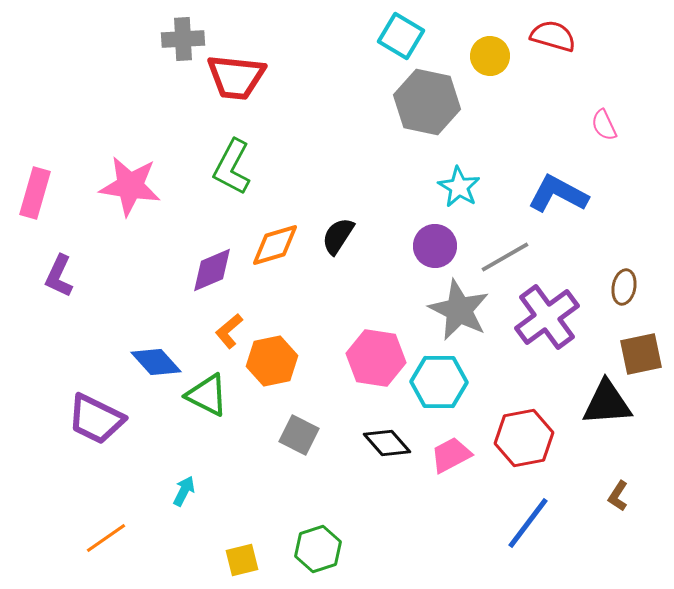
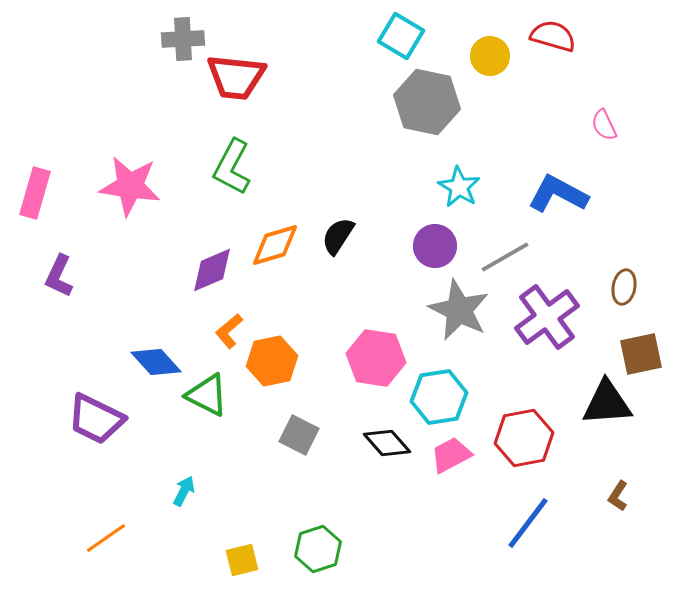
cyan hexagon: moved 15 px down; rotated 10 degrees counterclockwise
